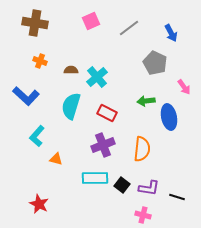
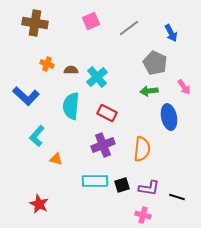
orange cross: moved 7 px right, 3 px down
green arrow: moved 3 px right, 10 px up
cyan semicircle: rotated 12 degrees counterclockwise
cyan rectangle: moved 3 px down
black square: rotated 35 degrees clockwise
